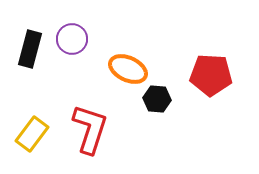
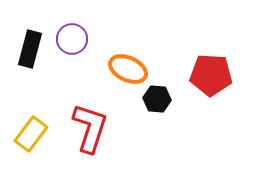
red L-shape: moved 1 px up
yellow rectangle: moved 1 px left
